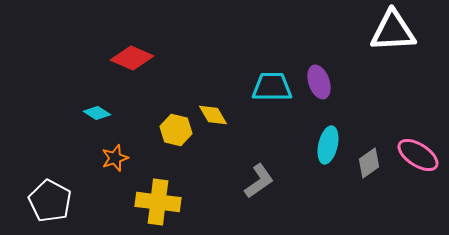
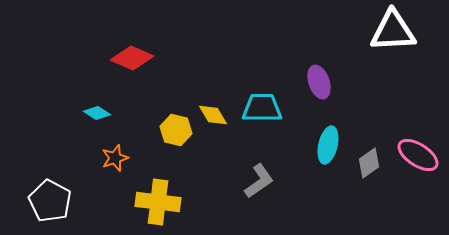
cyan trapezoid: moved 10 px left, 21 px down
